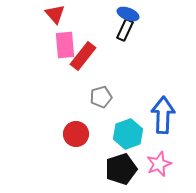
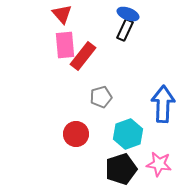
red triangle: moved 7 px right
blue arrow: moved 11 px up
pink star: rotated 30 degrees clockwise
